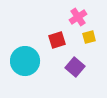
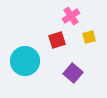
pink cross: moved 7 px left, 1 px up
purple square: moved 2 px left, 6 px down
